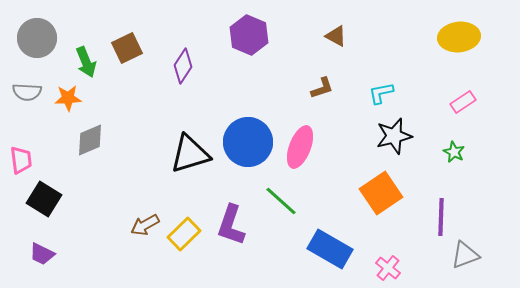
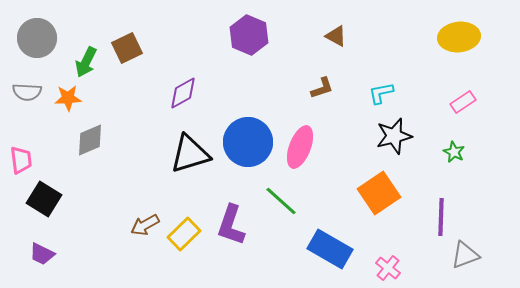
green arrow: rotated 48 degrees clockwise
purple diamond: moved 27 px down; rotated 28 degrees clockwise
orange square: moved 2 px left
